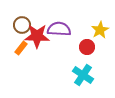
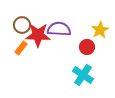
red star: moved 1 px right, 1 px up
